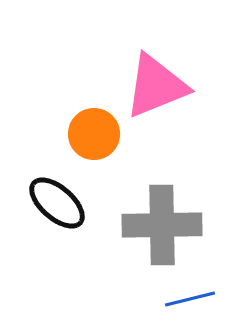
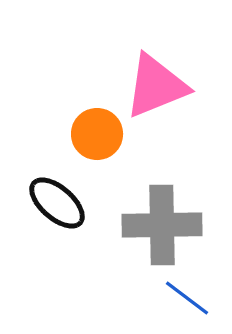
orange circle: moved 3 px right
blue line: moved 3 px left, 1 px up; rotated 51 degrees clockwise
